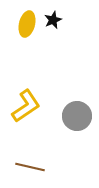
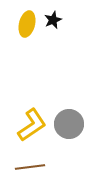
yellow L-shape: moved 6 px right, 19 px down
gray circle: moved 8 px left, 8 px down
brown line: rotated 20 degrees counterclockwise
